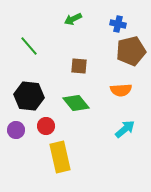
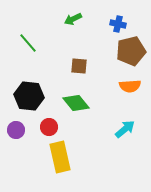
green line: moved 1 px left, 3 px up
orange semicircle: moved 9 px right, 4 px up
red circle: moved 3 px right, 1 px down
